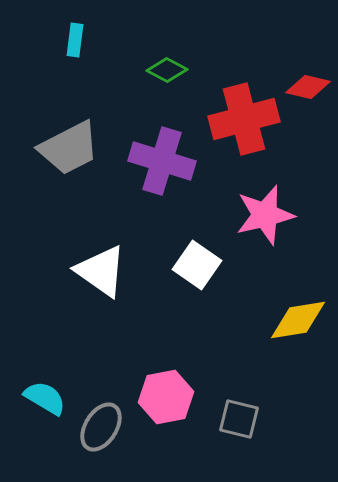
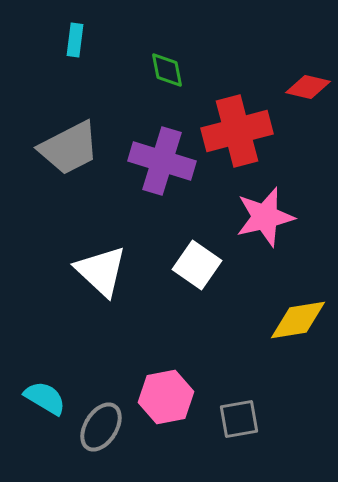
green diamond: rotated 51 degrees clockwise
red cross: moved 7 px left, 12 px down
pink star: moved 2 px down
white triangle: rotated 8 degrees clockwise
gray square: rotated 24 degrees counterclockwise
